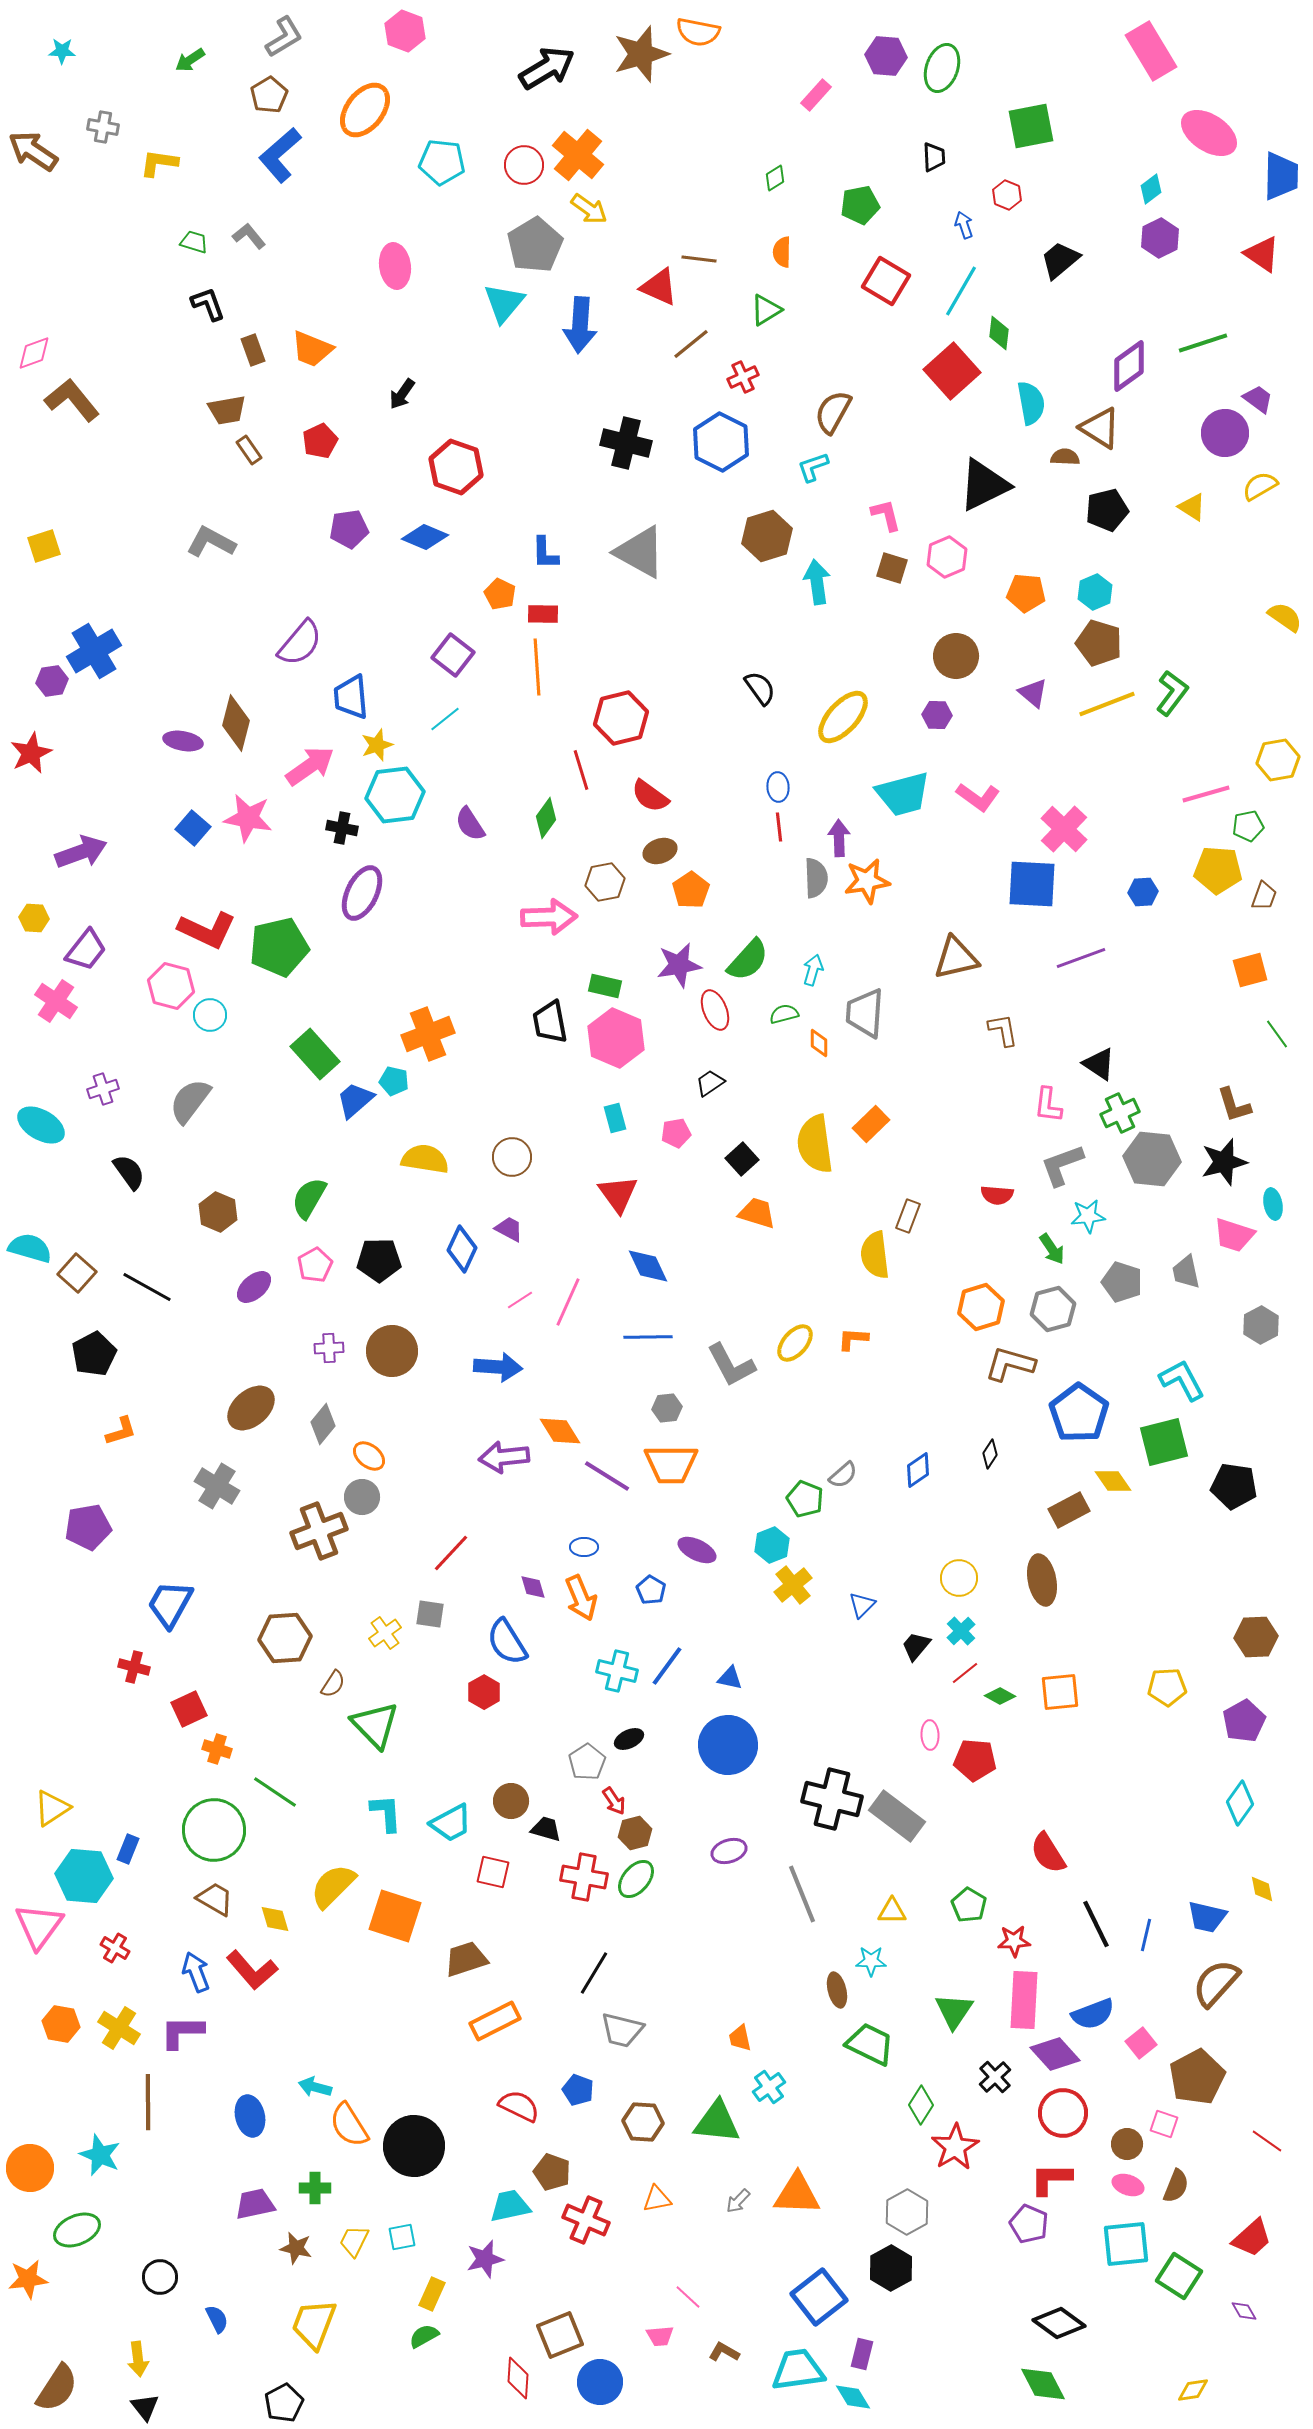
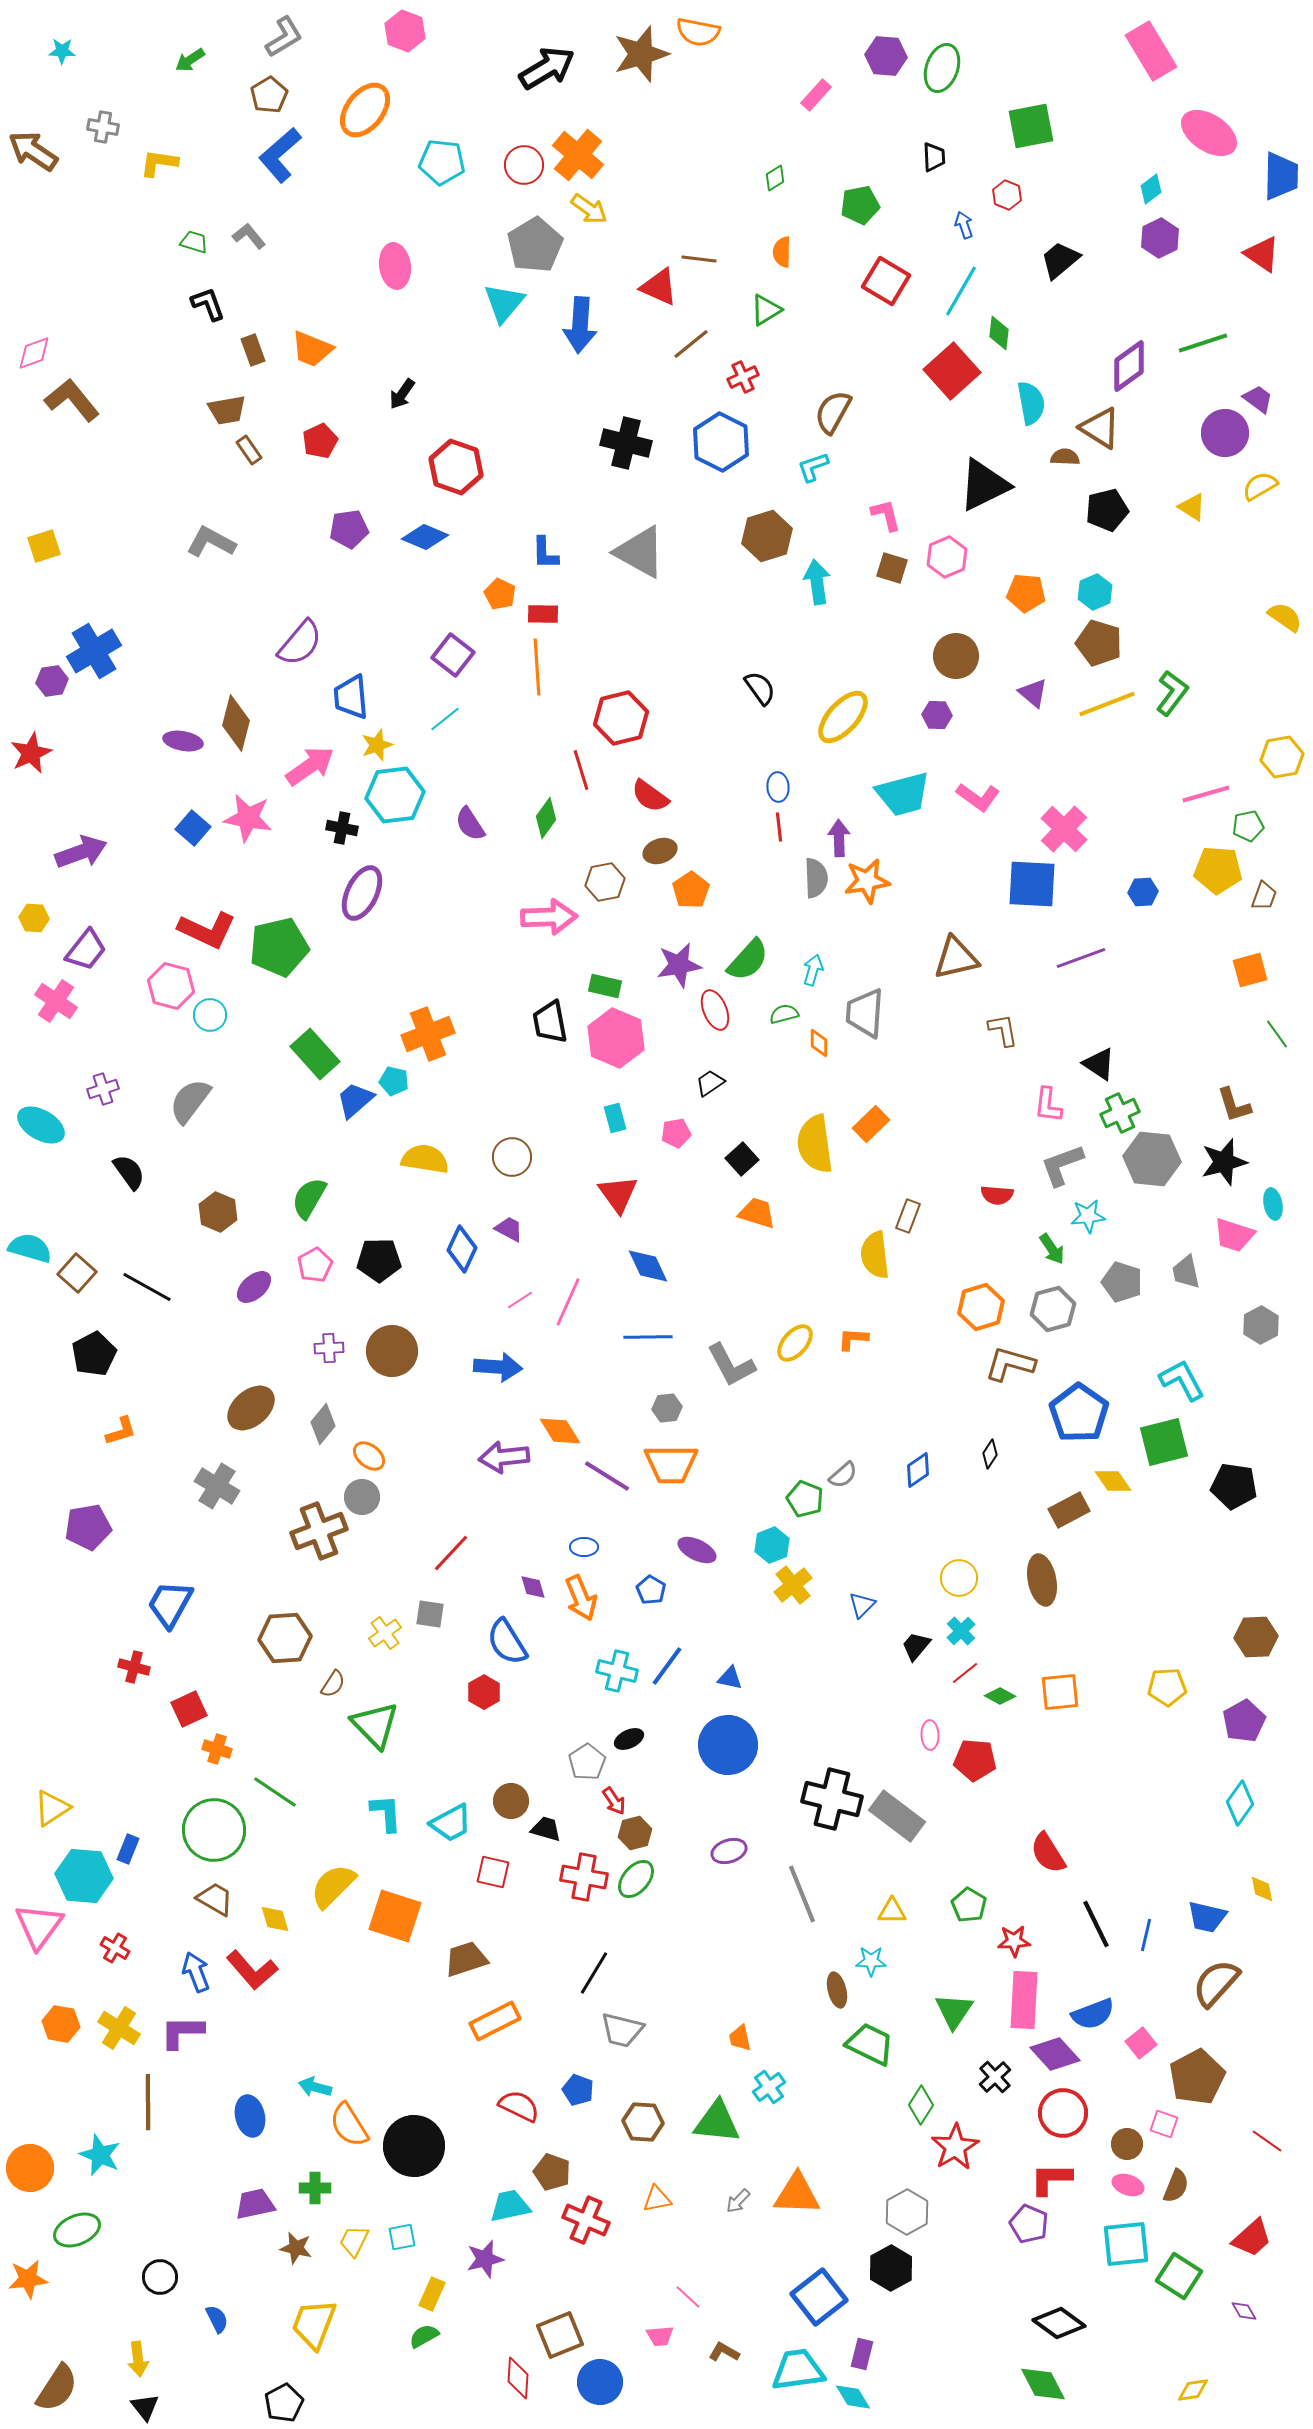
yellow hexagon at (1278, 760): moved 4 px right, 3 px up
